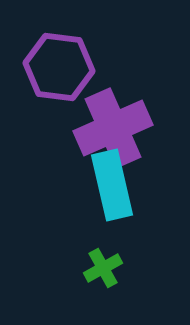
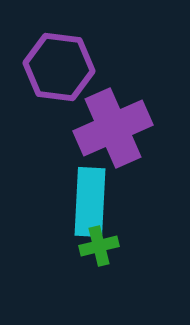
cyan rectangle: moved 22 px left, 17 px down; rotated 16 degrees clockwise
green cross: moved 4 px left, 22 px up; rotated 15 degrees clockwise
